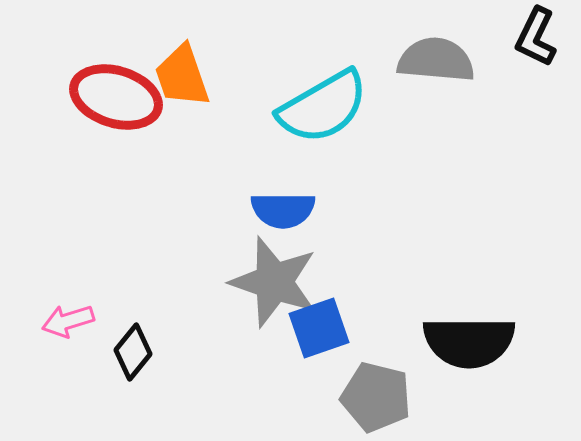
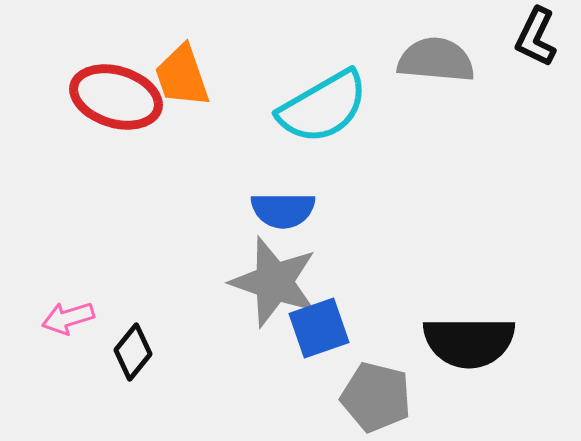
pink arrow: moved 3 px up
